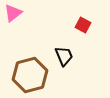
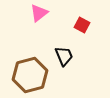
pink triangle: moved 26 px right
red square: moved 1 px left
